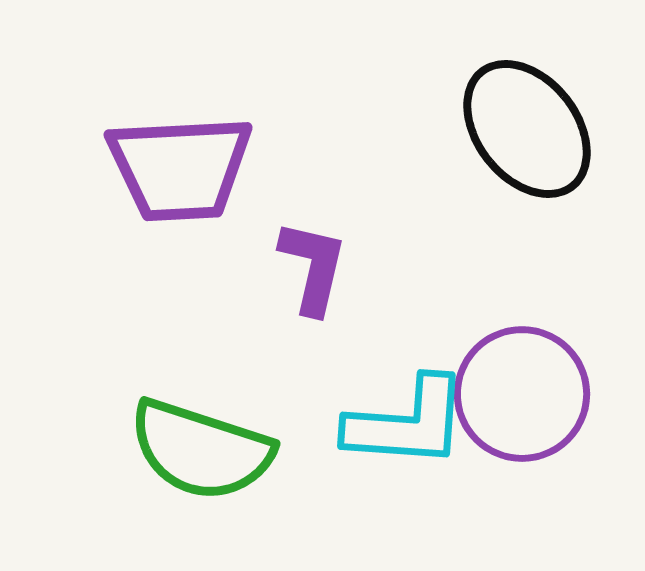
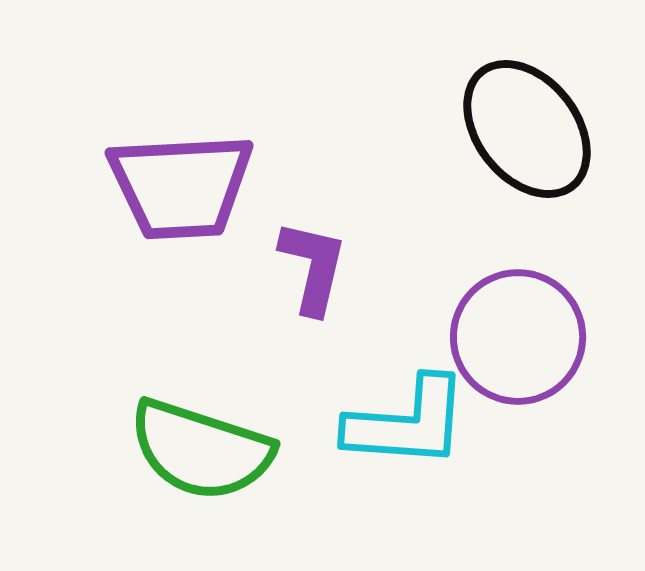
purple trapezoid: moved 1 px right, 18 px down
purple circle: moved 4 px left, 57 px up
